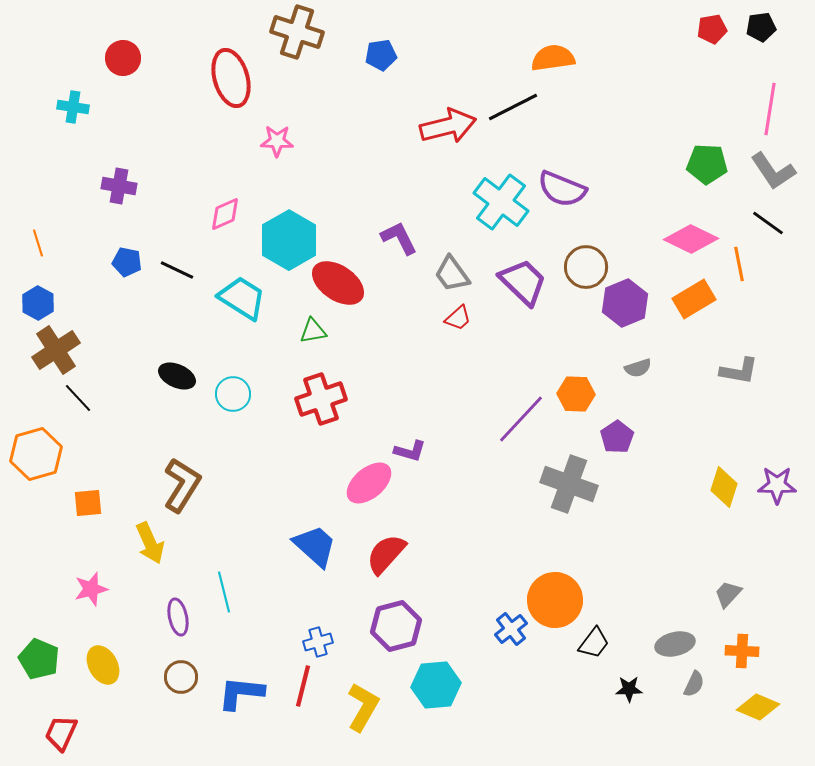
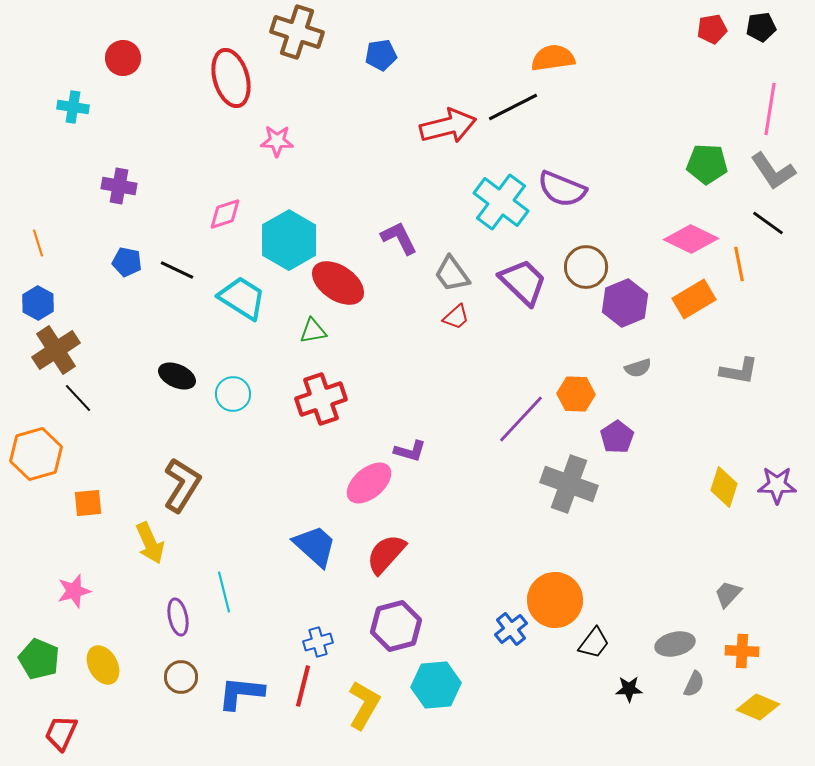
pink diamond at (225, 214): rotated 6 degrees clockwise
red trapezoid at (458, 318): moved 2 px left, 1 px up
pink star at (91, 589): moved 17 px left, 2 px down
yellow L-shape at (363, 707): moved 1 px right, 2 px up
